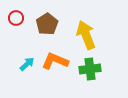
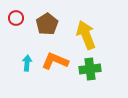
cyan arrow: moved 1 px up; rotated 42 degrees counterclockwise
